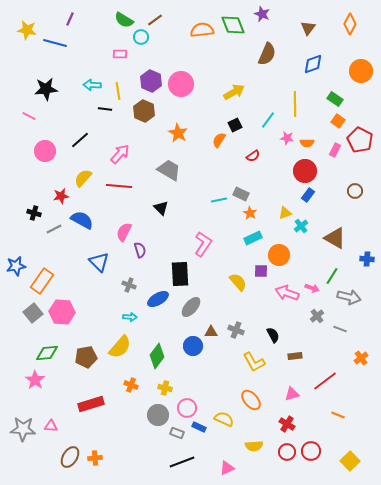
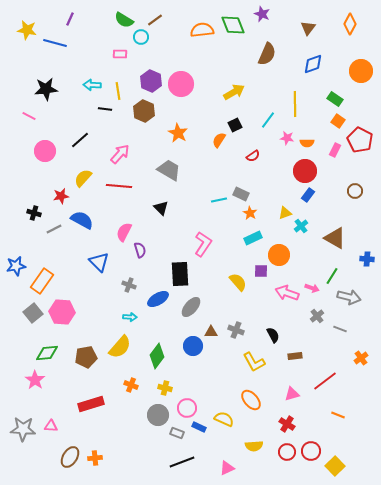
yellow square at (350, 461): moved 15 px left, 5 px down
